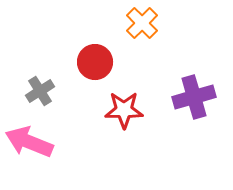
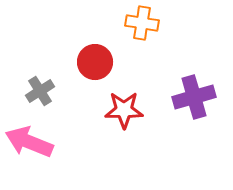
orange cross: rotated 36 degrees counterclockwise
